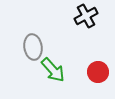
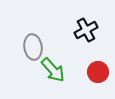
black cross: moved 14 px down
